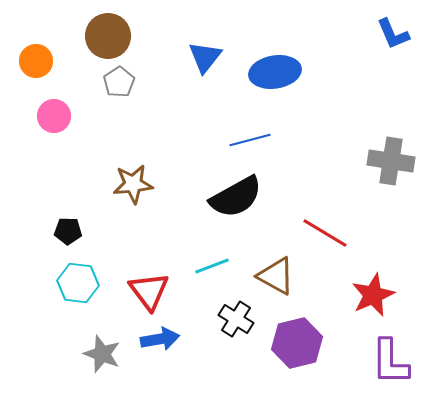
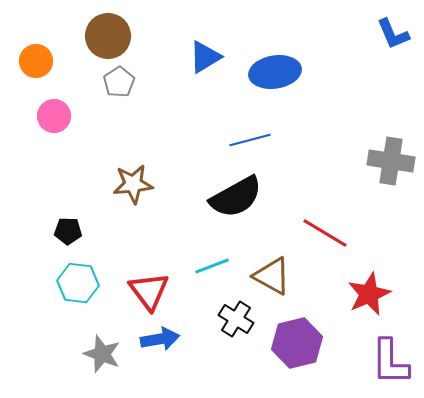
blue triangle: rotated 21 degrees clockwise
brown triangle: moved 4 px left
red star: moved 4 px left, 1 px up
